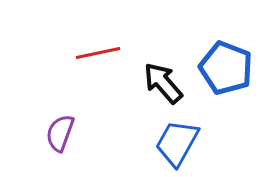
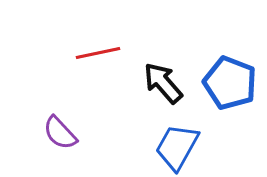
blue pentagon: moved 4 px right, 15 px down
purple semicircle: rotated 63 degrees counterclockwise
blue trapezoid: moved 4 px down
